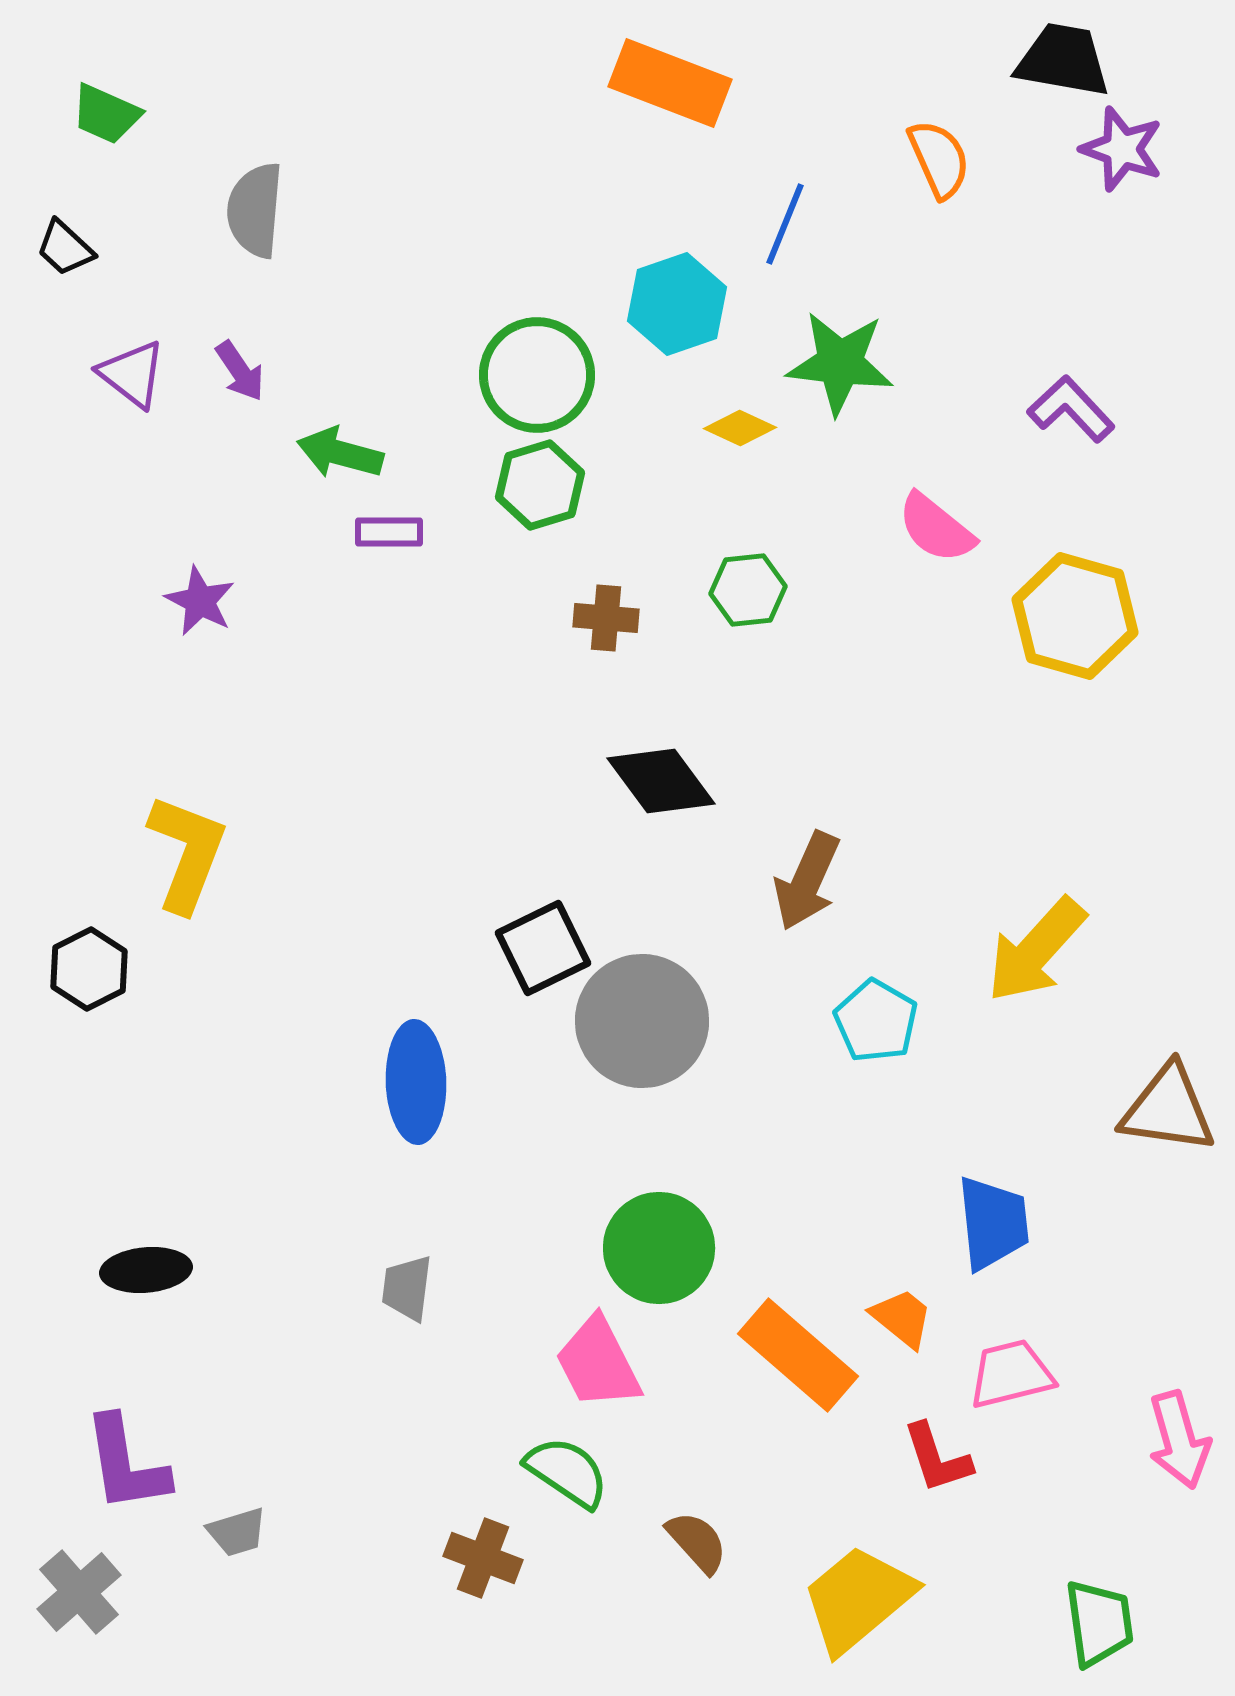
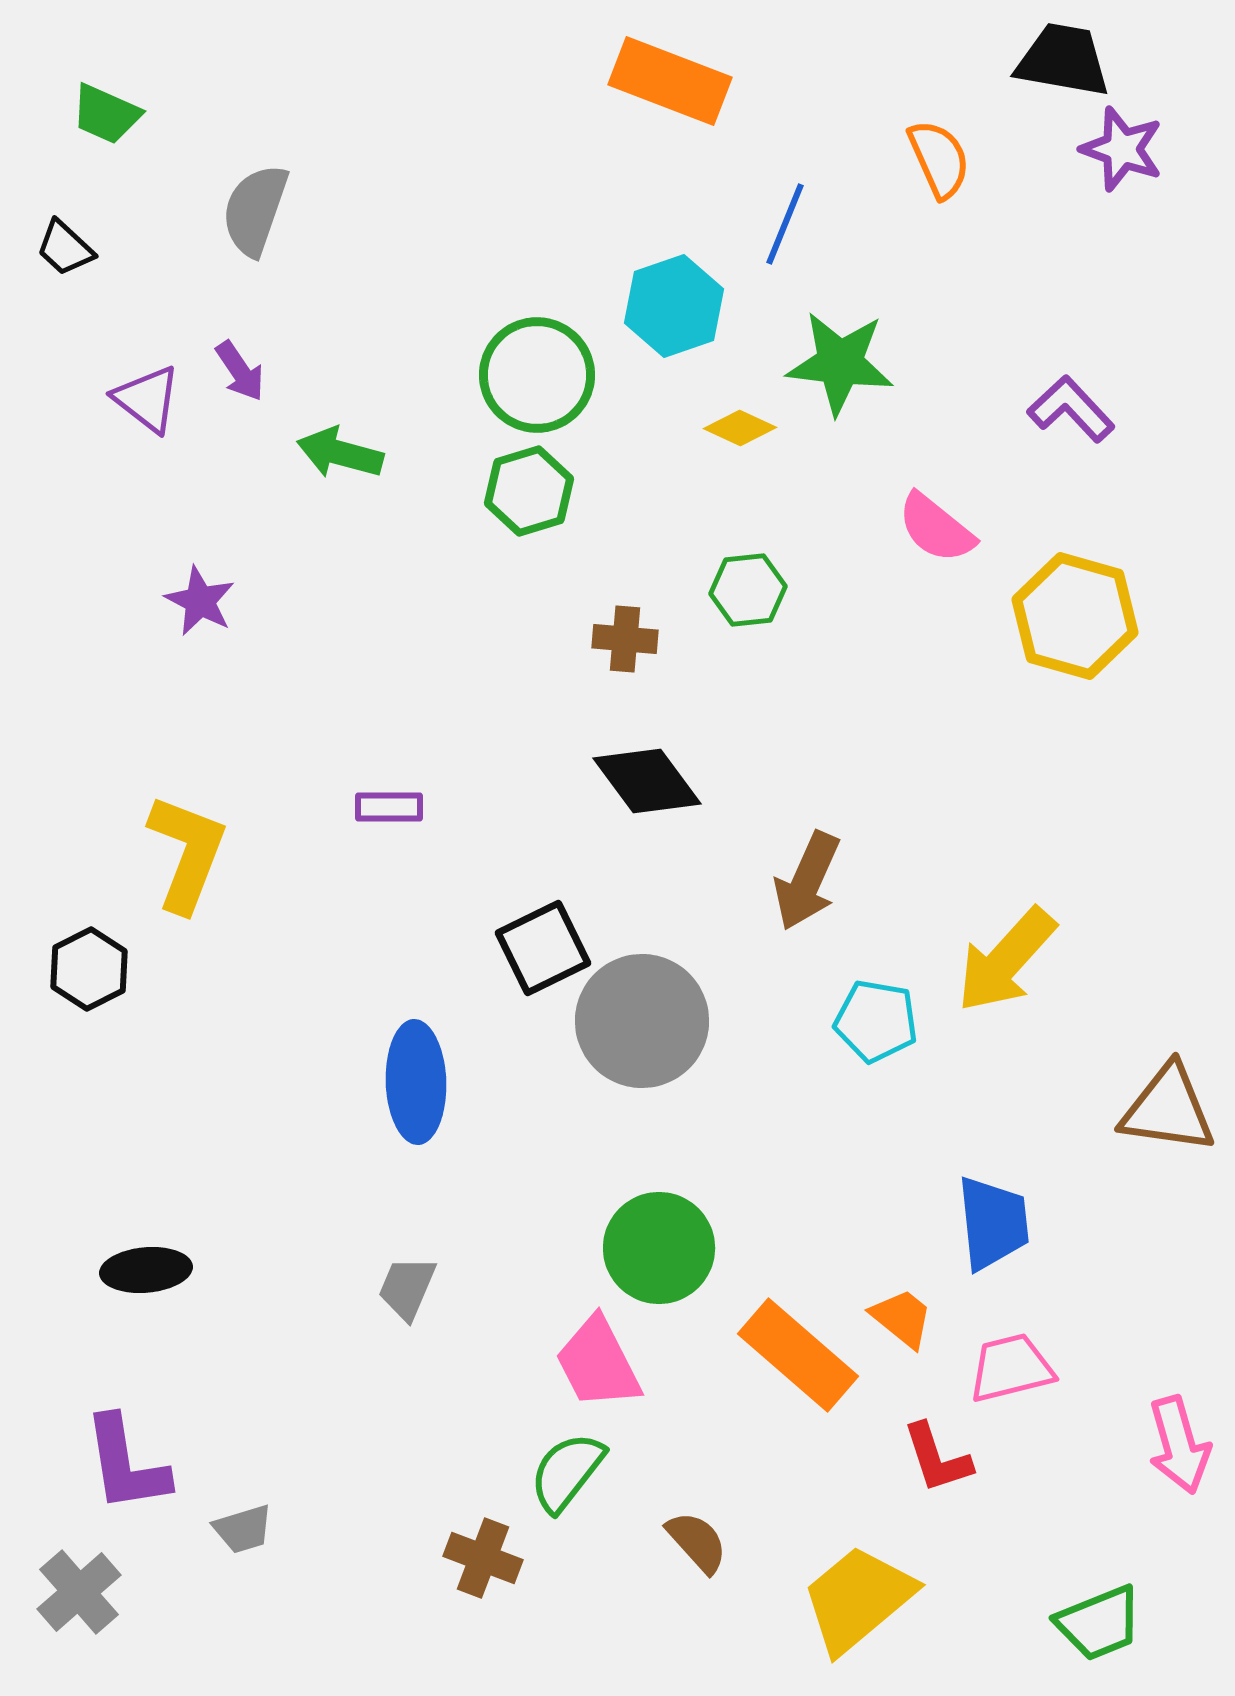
orange rectangle at (670, 83): moved 2 px up
gray semicircle at (255, 210): rotated 14 degrees clockwise
cyan hexagon at (677, 304): moved 3 px left, 2 px down
purple triangle at (132, 374): moved 15 px right, 25 px down
green hexagon at (540, 485): moved 11 px left, 6 px down
purple rectangle at (389, 532): moved 275 px down
brown cross at (606, 618): moved 19 px right, 21 px down
black diamond at (661, 781): moved 14 px left
yellow arrow at (1036, 950): moved 30 px left, 10 px down
cyan pentagon at (876, 1021): rotated 20 degrees counterclockwise
gray trapezoid at (407, 1288): rotated 16 degrees clockwise
pink trapezoid at (1011, 1374): moved 6 px up
pink arrow at (1179, 1440): moved 5 px down
green semicircle at (567, 1472): rotated 86 degrees counterclockwise
gray trapezoid at (237, 1532): moved 6 px right, 3 px up
green trapezoid at (1099, 1623): rotated 76 degrees clockwise
